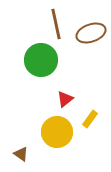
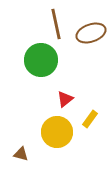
brown triangle: rotated 21 degrees counterclockwise
